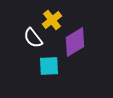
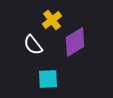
white semicircle: moved 7 px down
cyan square: moved 1 px left, 13 px down
